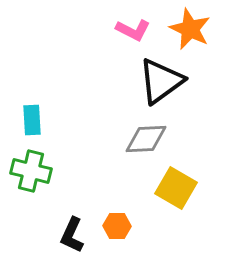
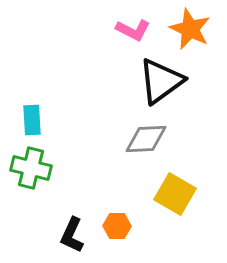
green cross: moved 3 px up
yellow square: moved 1 px left, 6 px down
